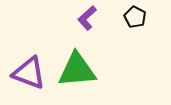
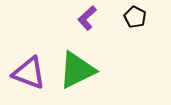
green triangle: rotated 21 degrees counterclockwise
